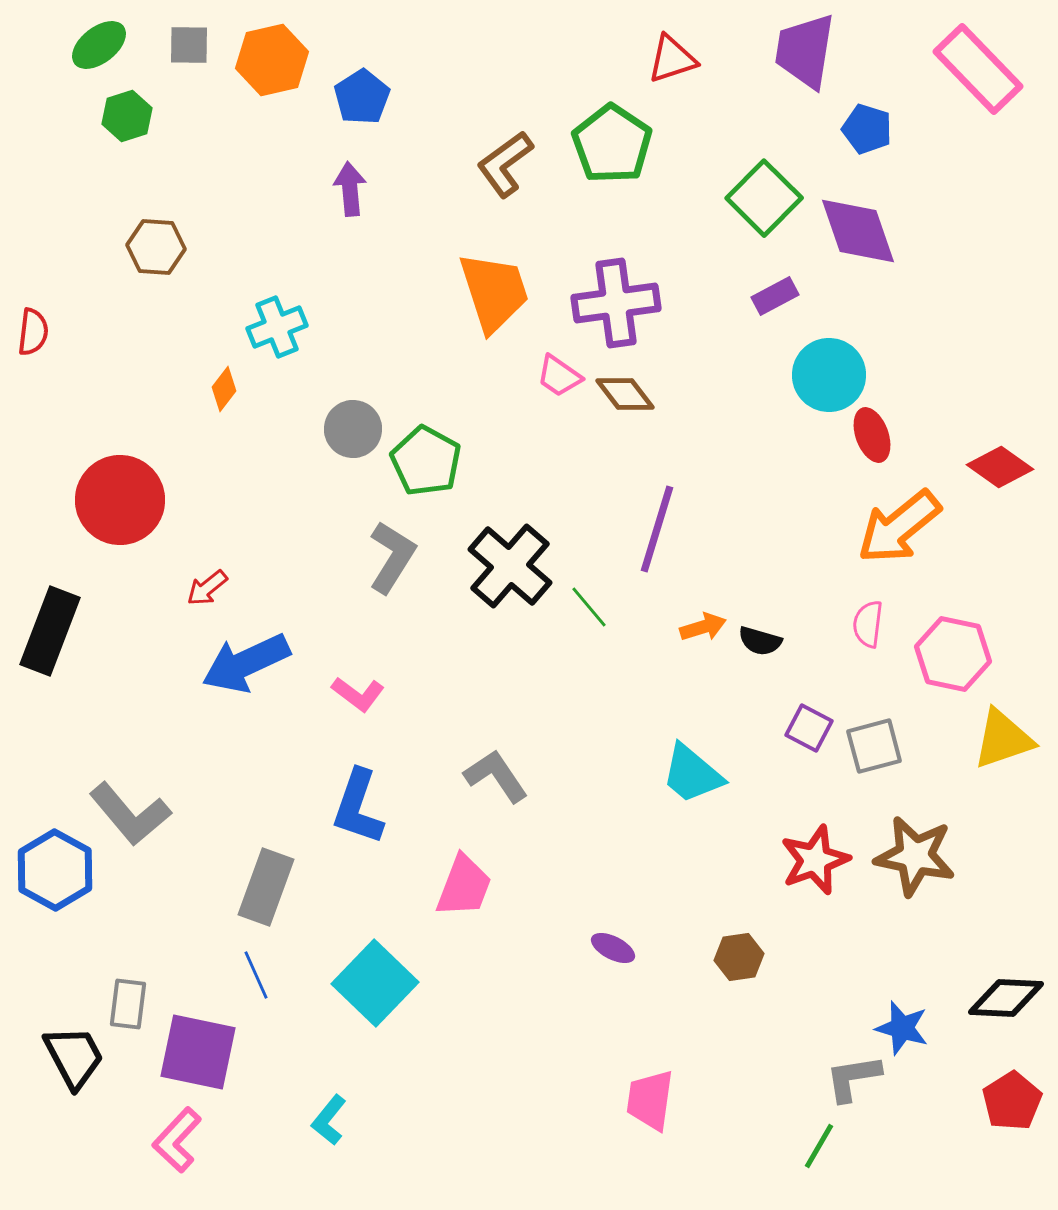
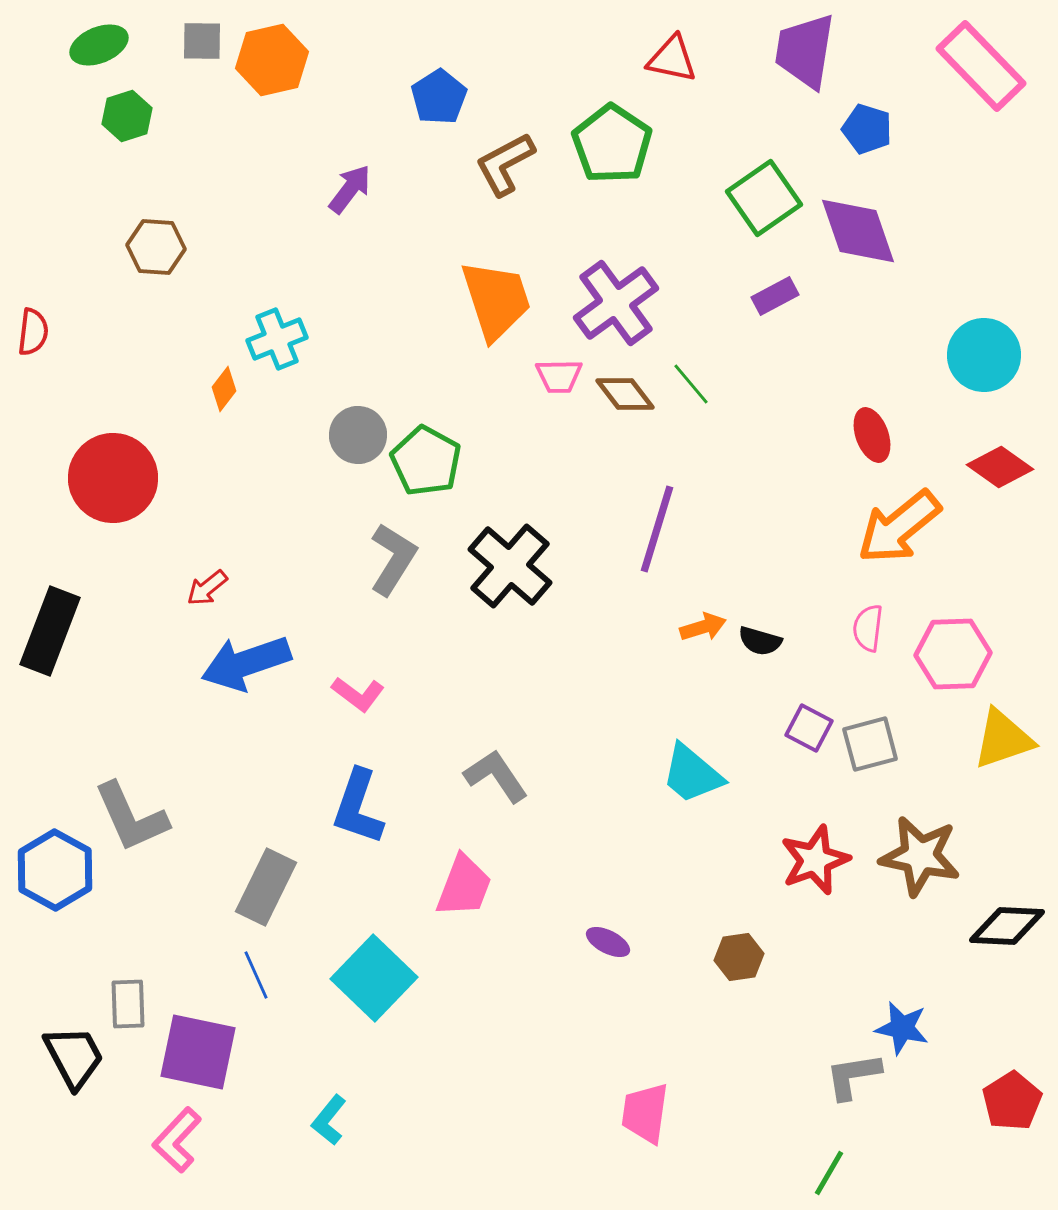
green ellipse at (99, 45): rotated 16 degrees clockwise
gray square at (189, 45): moved 13 px right, 4 px up
red triangle at (672, 59): rotated 30 degrees clockwise
pink rectangle at (978, 69): moved 3 px right, 3 px up
blue pentagon at (362, 97): moved 77 px right
brown L-shape at (505, 164): rotated 8 degrees clockwise
purple arrow at (350, 189): rotated 42 degrees clockwise
green square at (764, 198): rotated 10 degrees clockwise
orange trapezoid at (494, 292): moved 2 px right, 8 px down
purple cross at (616, 303): rotated 28 degrees counterclockwise
cyan cross at (277, 327): moved 12 px down
cyan circle at (829, 375): moved 155 px right, 20 px up
pink trapezoid at (559, 376): rotated 36 degrees counterclockwise
gray circle at (353, 429): moved 5 px right, 6 px down
red circle at (120, 500): moved 7 px left, 22 px up
gray L-shape at (392, 557): moved 1 px right, 2 px down
green line at (589, 607): moved 102 px right, 223 px up
pink semicircle at (868, 624): moved 4 px down
pink hexagon at (953, 654): rotated 14 degrees counterclockwise
blue arrow at (246, 663): rotated 6 degrees clockwise
gray square at (874, 746): moved 4 px left, 2 px up
gray L-shape at (130, 814): moved 1 px right, 3 px down; rotated 16 degrees clockwise
brown star at (915, 856): moved 5 px right
gray rectangle at (266, 887): rotated 6 degrees clockwise
purple ellipse at (613, 948): moved 5 px left, 6 px up
cyan square at (375, 983): moved 1 px left, 5 px up
black diamond at (1006, 998): moved 1 px right, 72 px up
gray rectangle at (128, 1004): rotated 9 degrees counterclockwise
blue star at (902, 1028): rotated 4 degrees counterclockwise
gray L-shape at (853, 1078): moved 2 px up
pink trapezoid at (650, 1100): moved 5 px left, 13 px down
green line at (819, 1146): moved 10 px right, 27 px down
